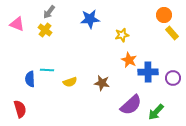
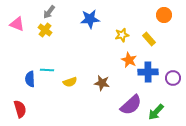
yellow rectangle: moved 23 px left, 6 px down
